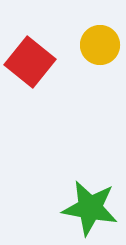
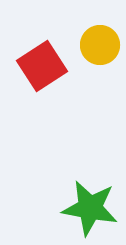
red square: moved 12 px right, 4 px down; rotated 18 degrees clockwise
